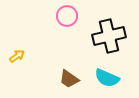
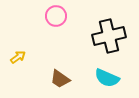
pink circle: moved 11 px left
yellow arrow: moved 1 px right, 1 px down
brown trapezoid: moved 9 px left
